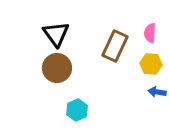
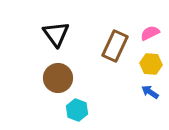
pink semicircle: rotated 60 degrees clockwise
brown circle: moved 1 px right, 10 px down
blue arrow: moved 7 px left; rotated 24 degrees clockwise
cyan hexagon: rotated 15 degrees counterclockwise
